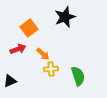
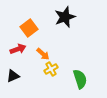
yellow cross: rotated 24 degrees counterclockwise
green semicircle: moved 2 px right, 3 px down
black triangle: moved 3 px right, 5 px up
